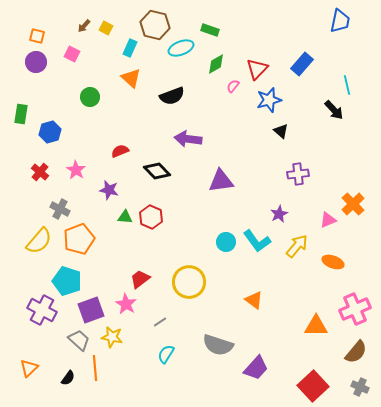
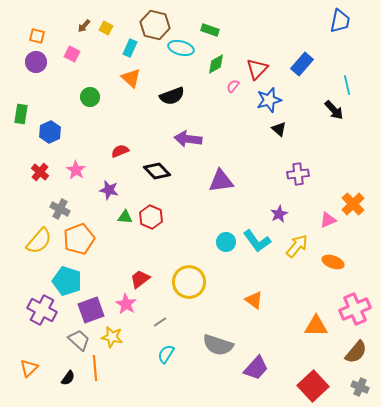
cyan ellipse at (181, 48): rotated 35 degrees clockwise
black triangle at (281, 131): moved 2 px left, 2 px up
blue hexagon at (50, 132): rotated 10 degrees counterclockwise
